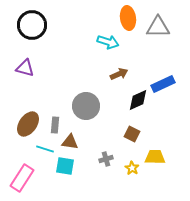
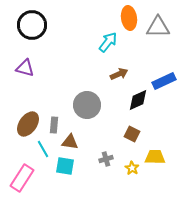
orange ellipse: moved 1 px right
cyan arrow: rotated 70 degrees counterclockwise
blue rectangle: moved 1 px right, 3 px up
gray circle: moved 1 px right, 1 px up
gray rectangle: moved 1 px left
cyan line: moved 2 px left; rotated 42 degrees clockwise
